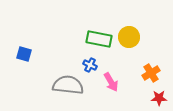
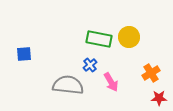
blue square: rotated 21 degrees counterclockwise
blue cross: rotated 24 degrees clockwise
